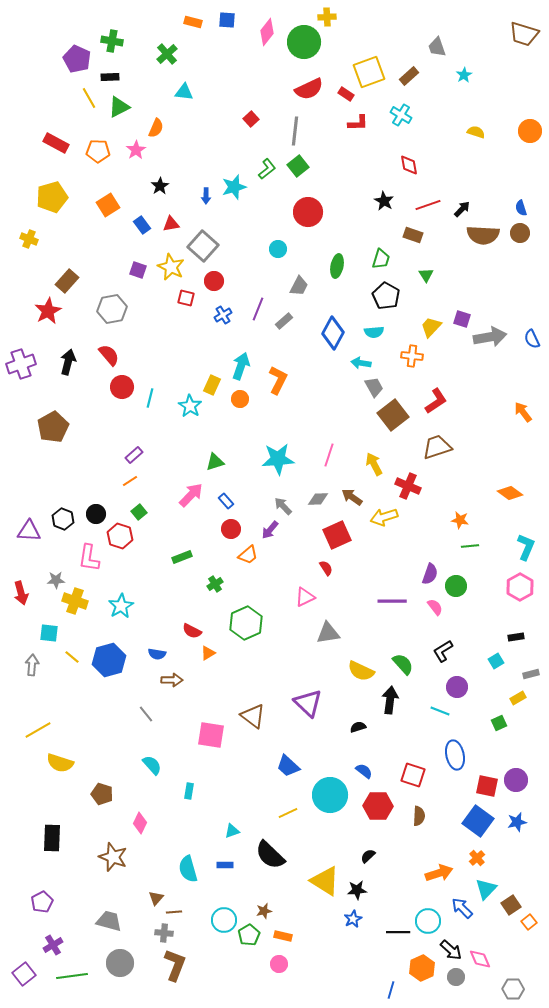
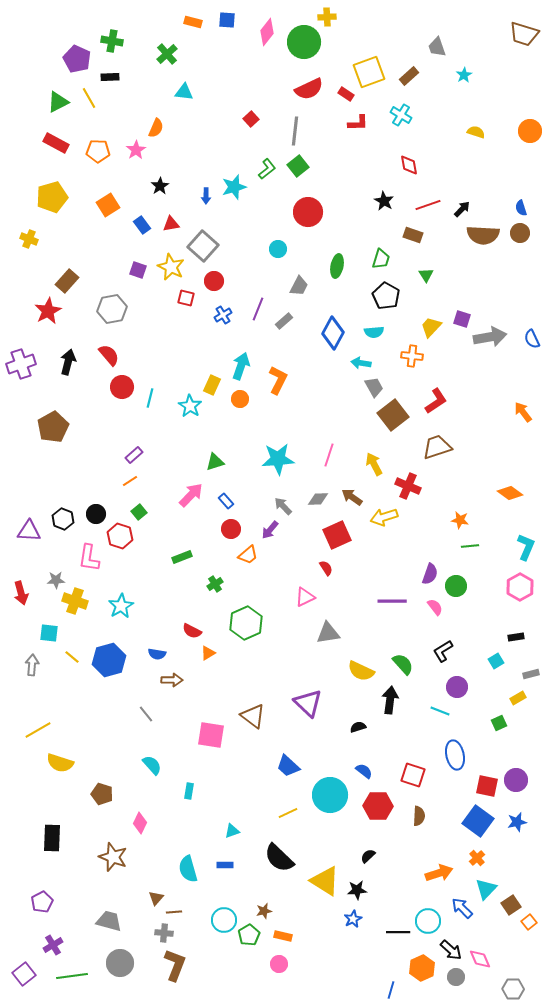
green triangle at (119, 107): moved 61 px left, 5 px up
black semicircle at (270, 855): moved 9 px right, 3 px down
